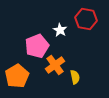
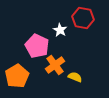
red hexagon: moved 3 px left, 1 px up
pink pentagon: rotated 25 degrees counterclockwise
yellow semicircle: rotated 56 degrees counterclockwise
